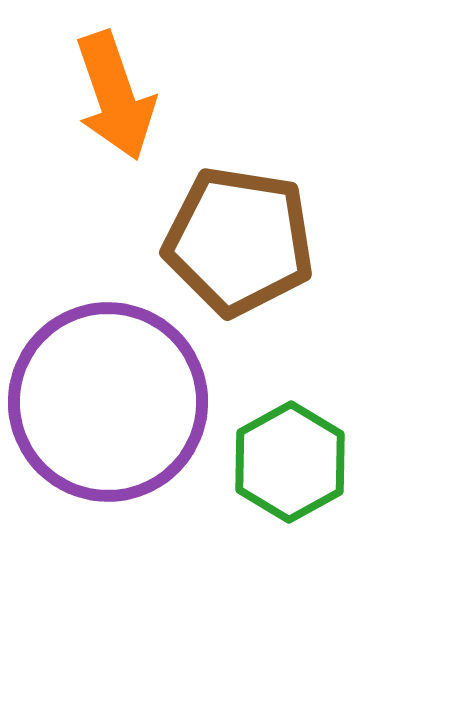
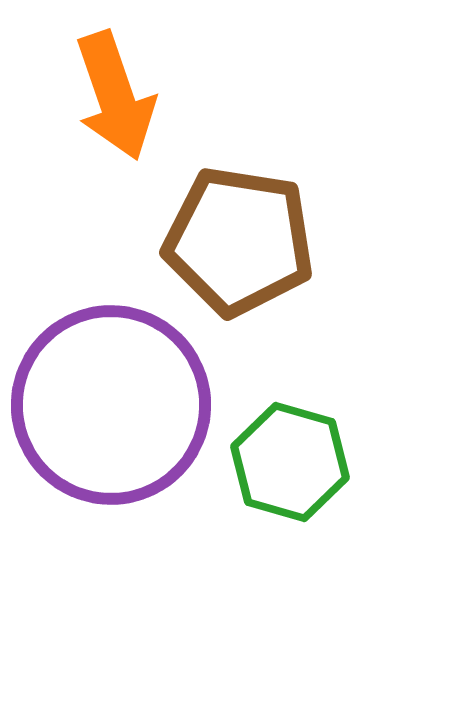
purple circle: moved 3 px right, 3 px down
green hexagon: rotated 15 degrees counterclockwise
